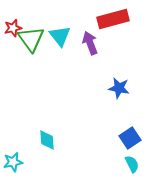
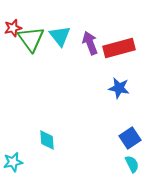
red rectangle: moved 6 px right, 29 px down
